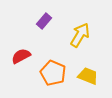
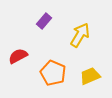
red semicircle: moved 3 px left
yellow trapezoid: moved 2 px right; rotated 45 degrees counterclockwise
